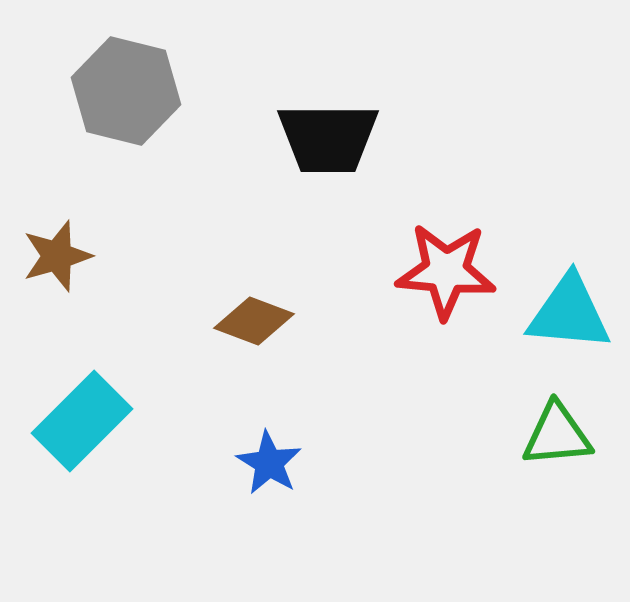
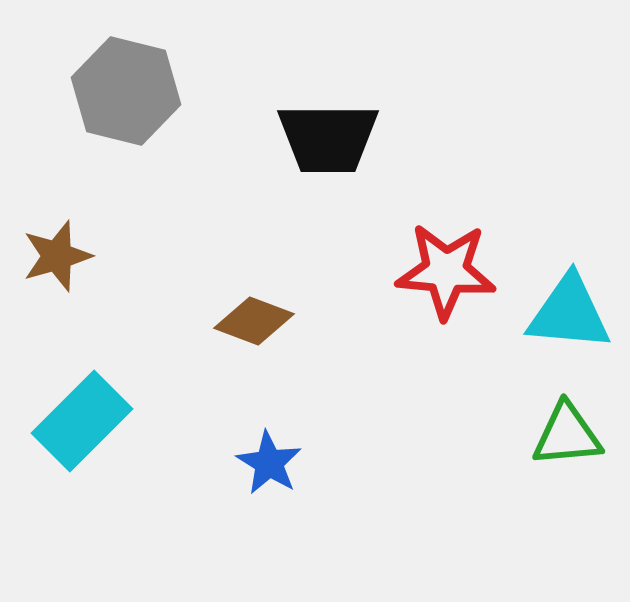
green triangle: moved 10 px right
